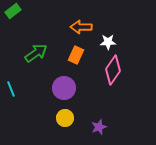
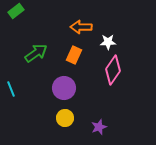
green rectangle: moved 3 px right
orange rectangle: moved 2 px left
